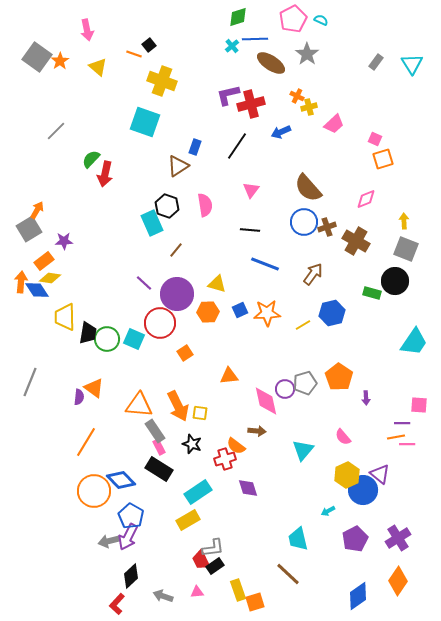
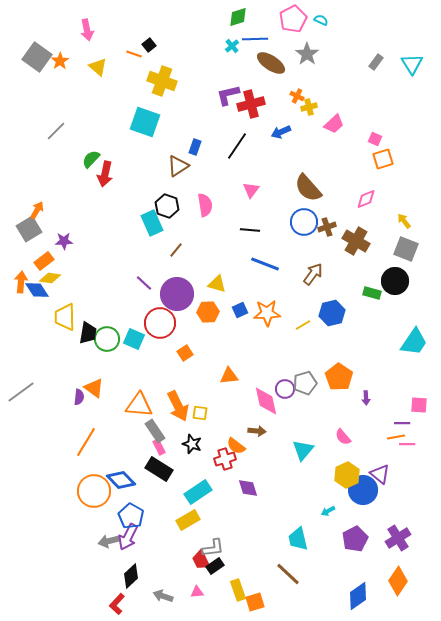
yellow arrow at (404, 221): rotated 35 degrees counterclockwise
gray line at (30, 382): moved 9 px left, 10 px down; rotated 32 degrees clockwise
